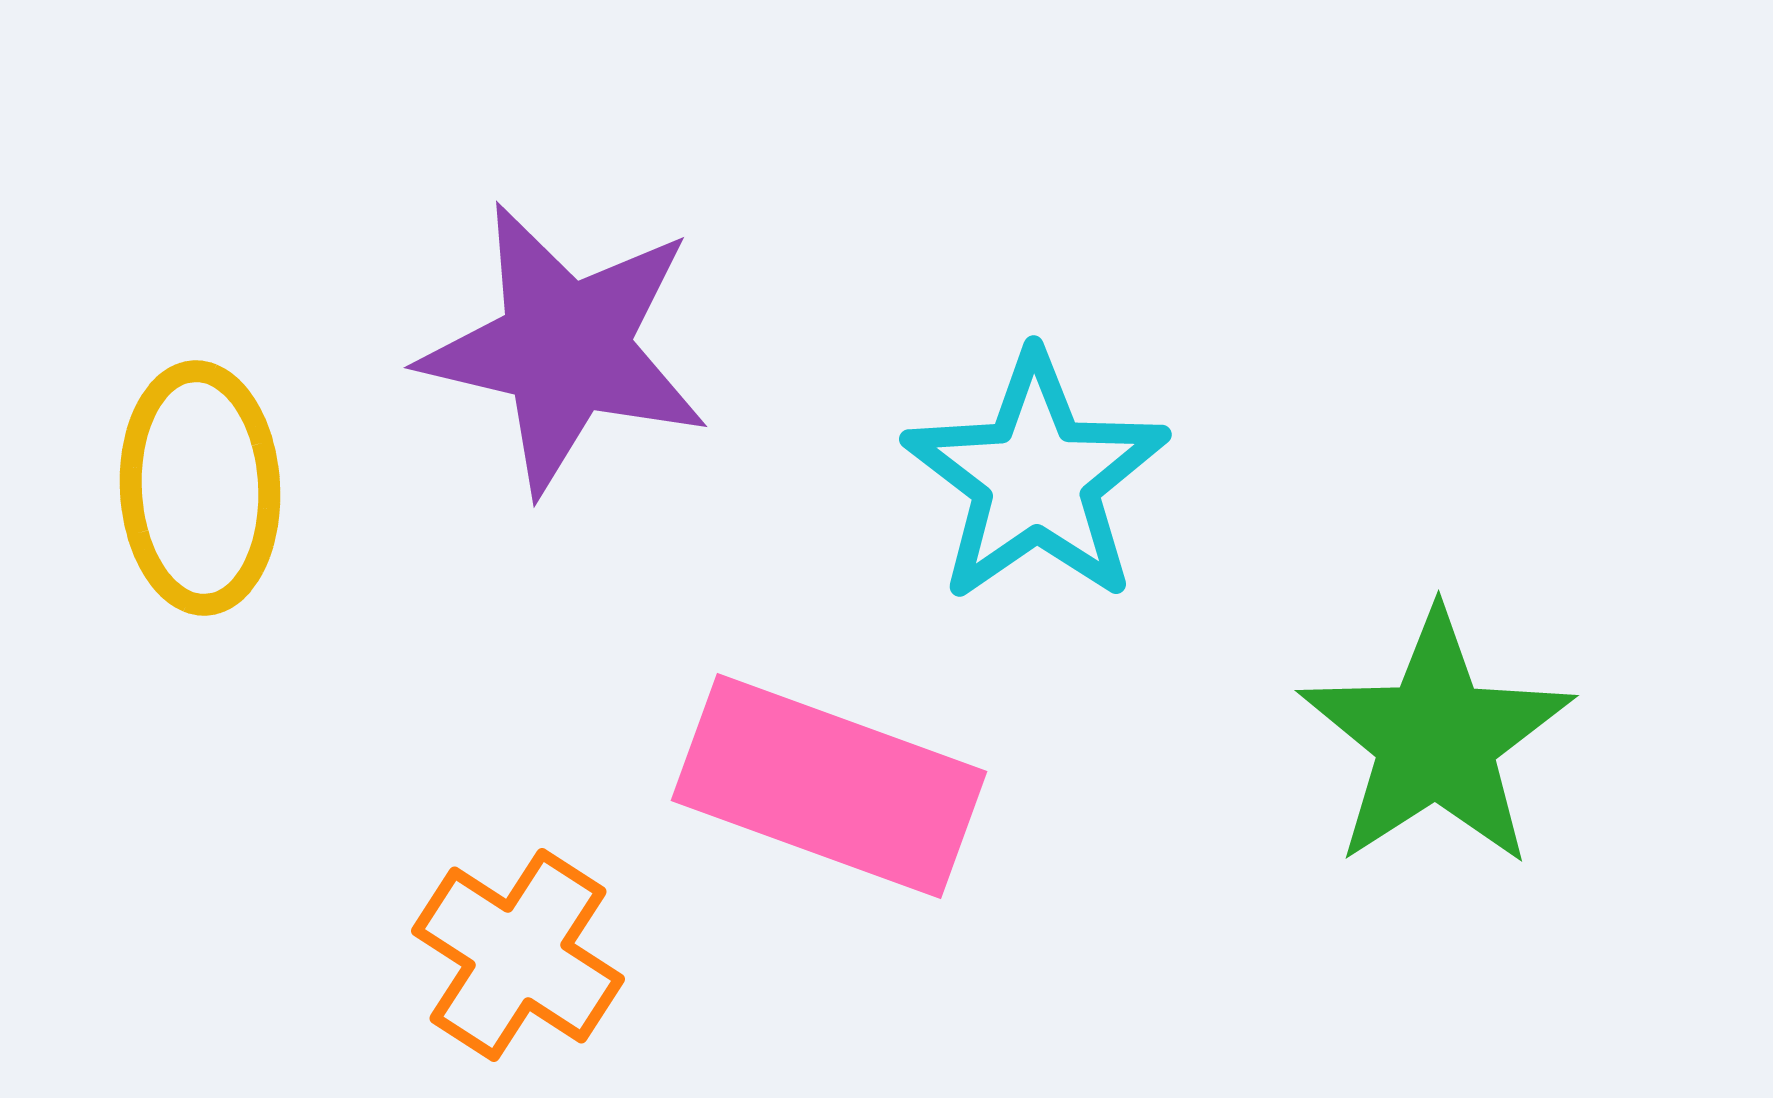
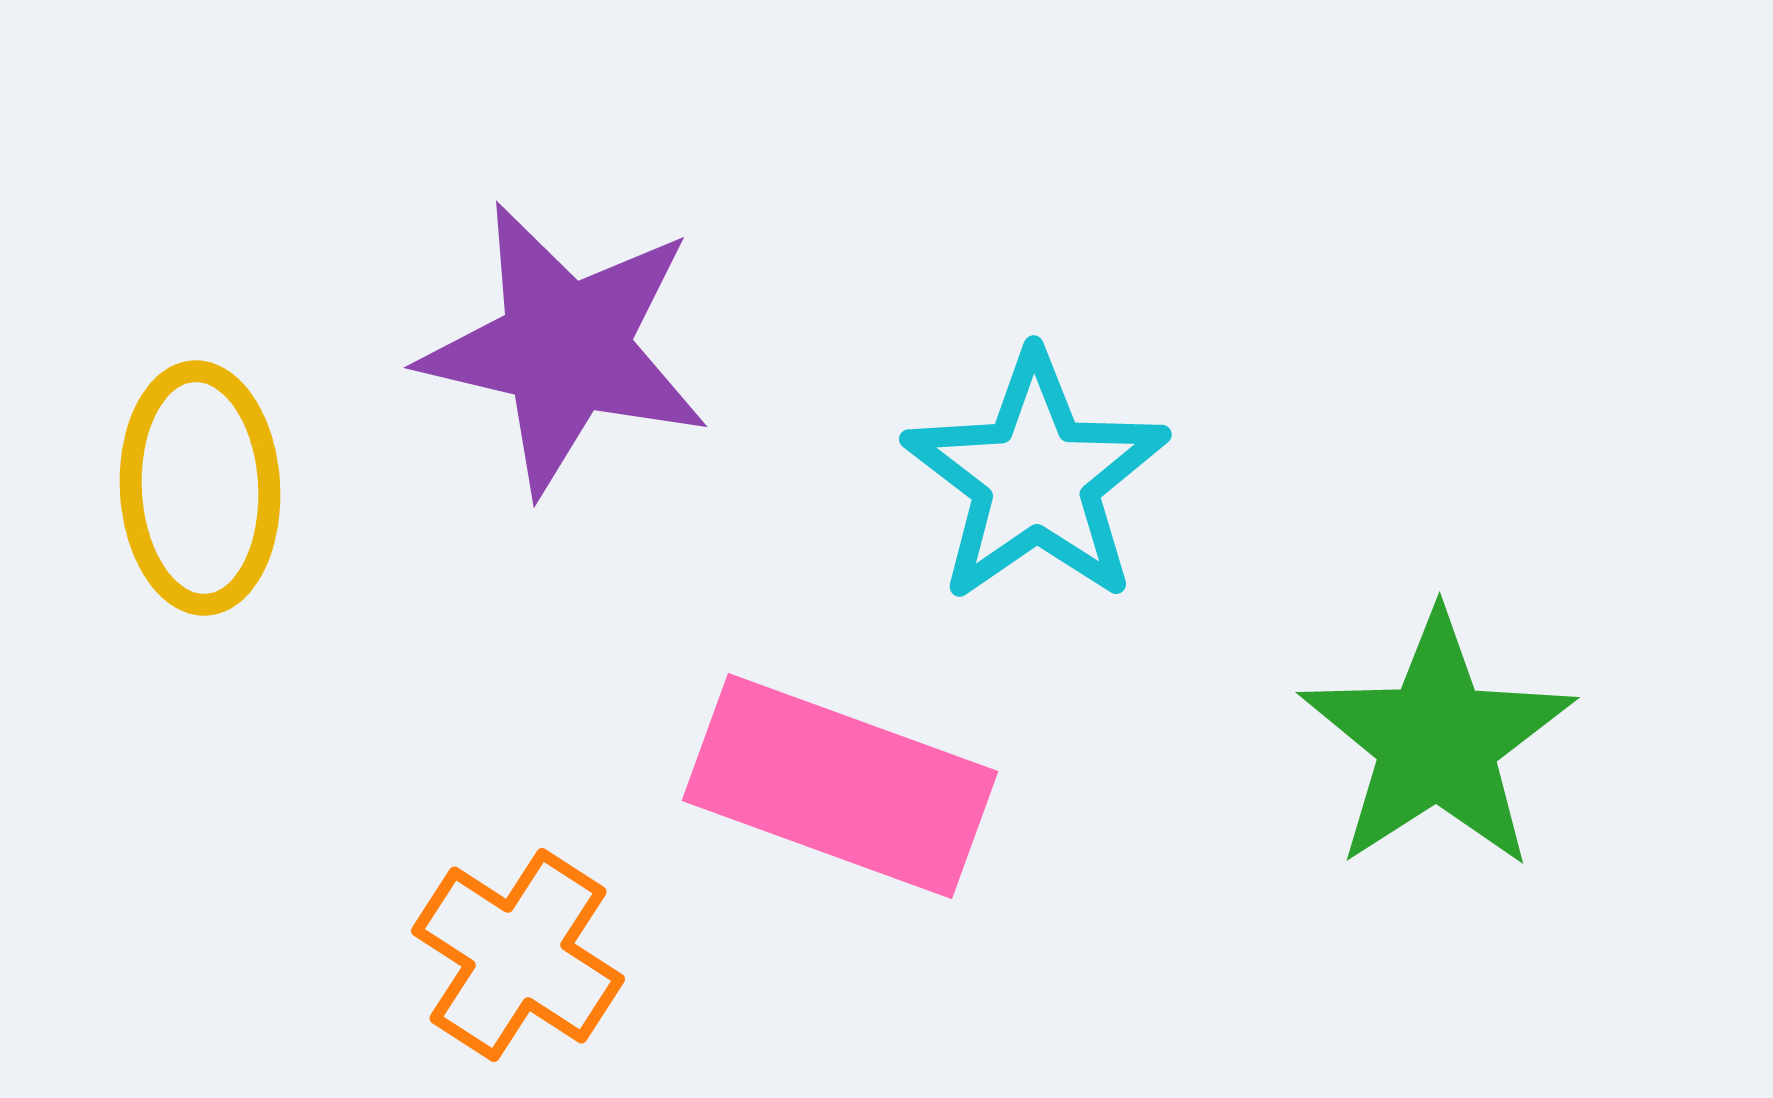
green star: moved 1 px right, 2 px down
pink rectangle: moved 11 px right
